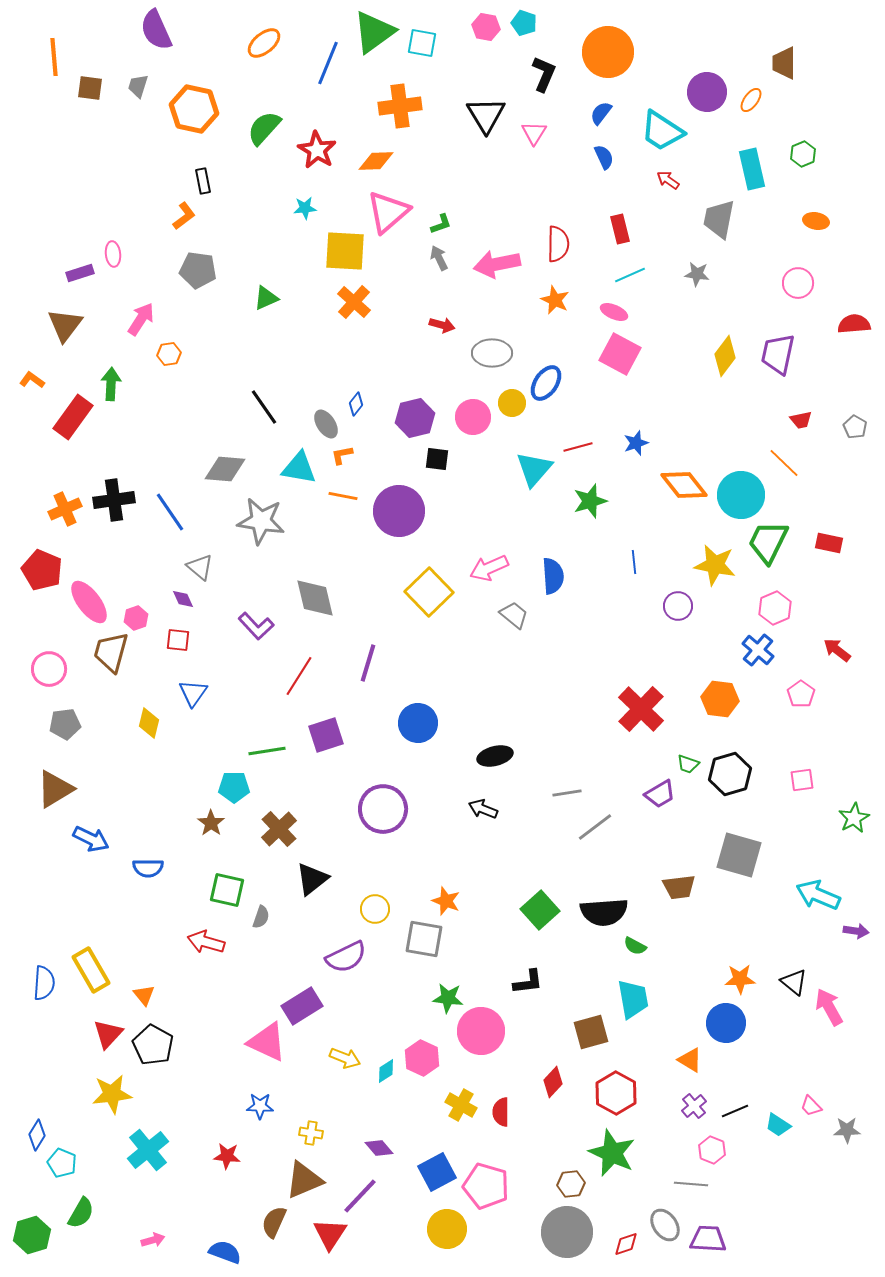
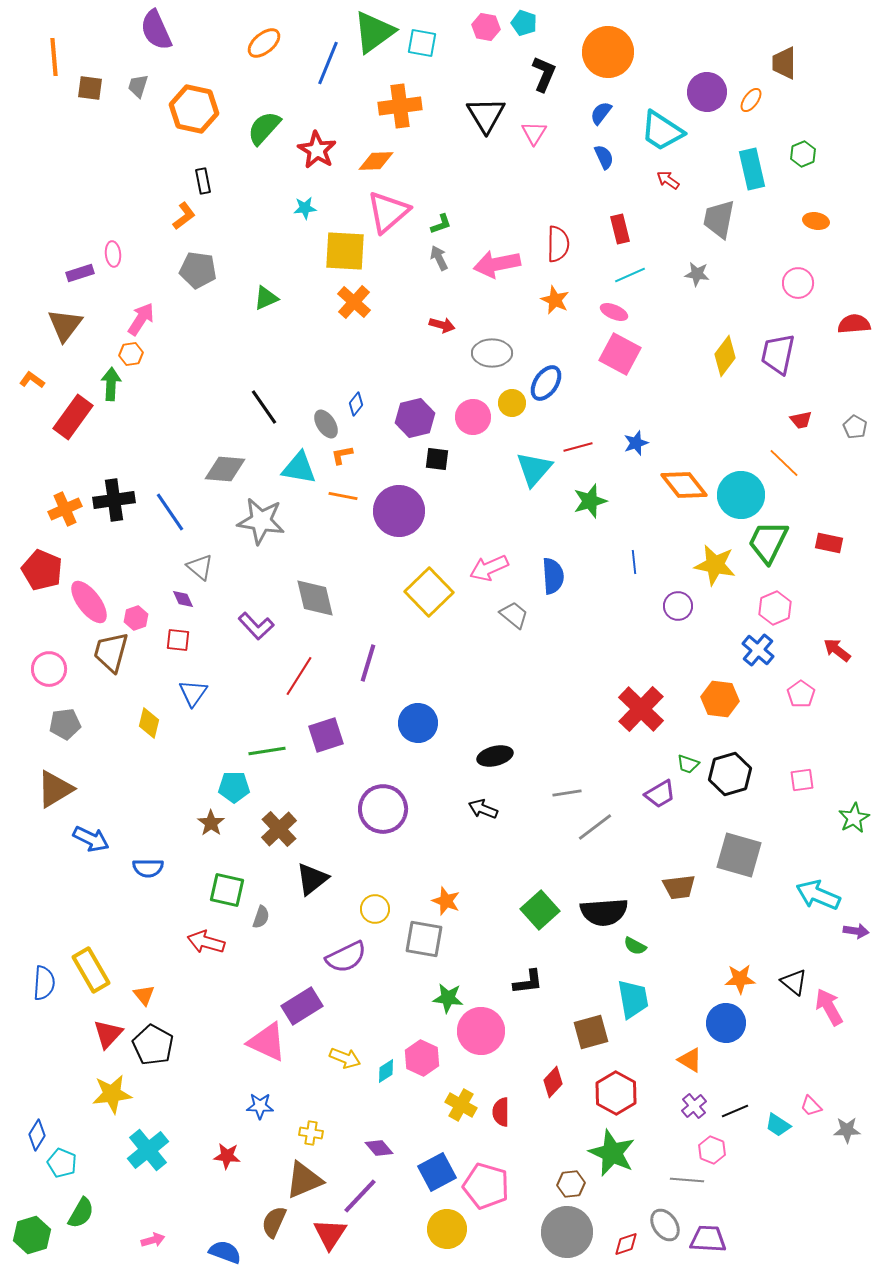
orange hexagon at (169, 354): moved 38 px left
gray line at (691, 1184): moved 4 px left, 4 px up
